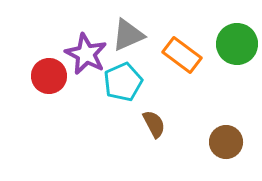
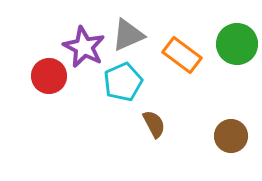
purple star: moved 2 px left, 7 px up
brown circle: moved 5 px right, 6 px up
